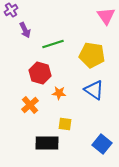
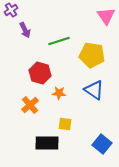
green line: moved 6 px right, 3 px up
